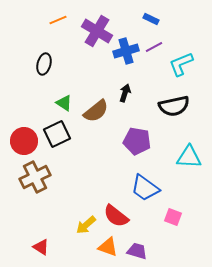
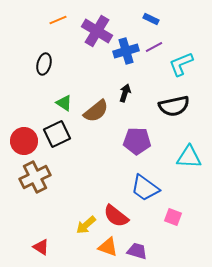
purple pentagon: rotated 8 degrees counterclockwise
